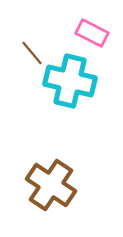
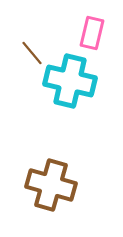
pink rectangle: rotated 76 degrees clockwise
brown cross: rotated 18 degrees counterclockwise
